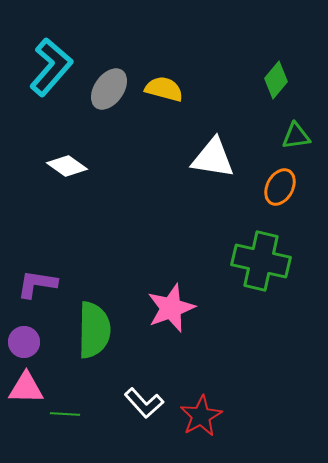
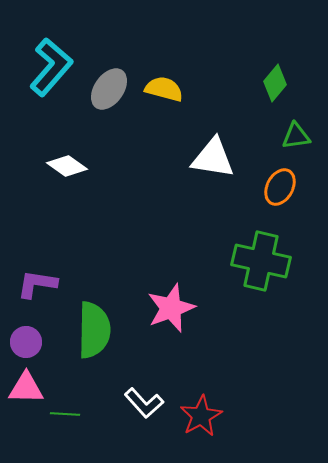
green diamond: moved 1 px left, 3 px down
purple circle: moved 2 px right
